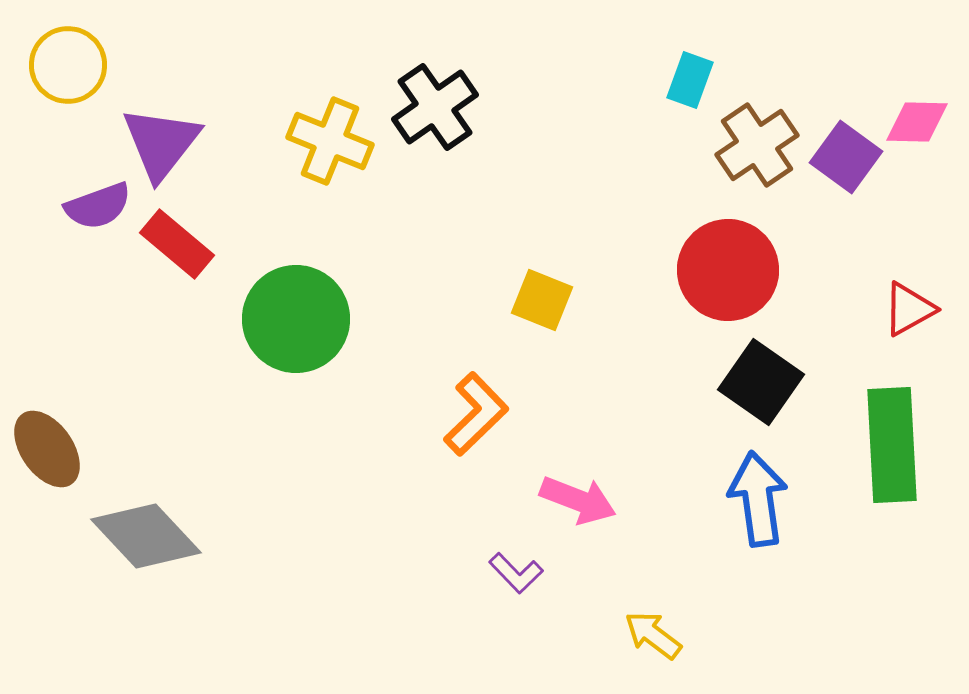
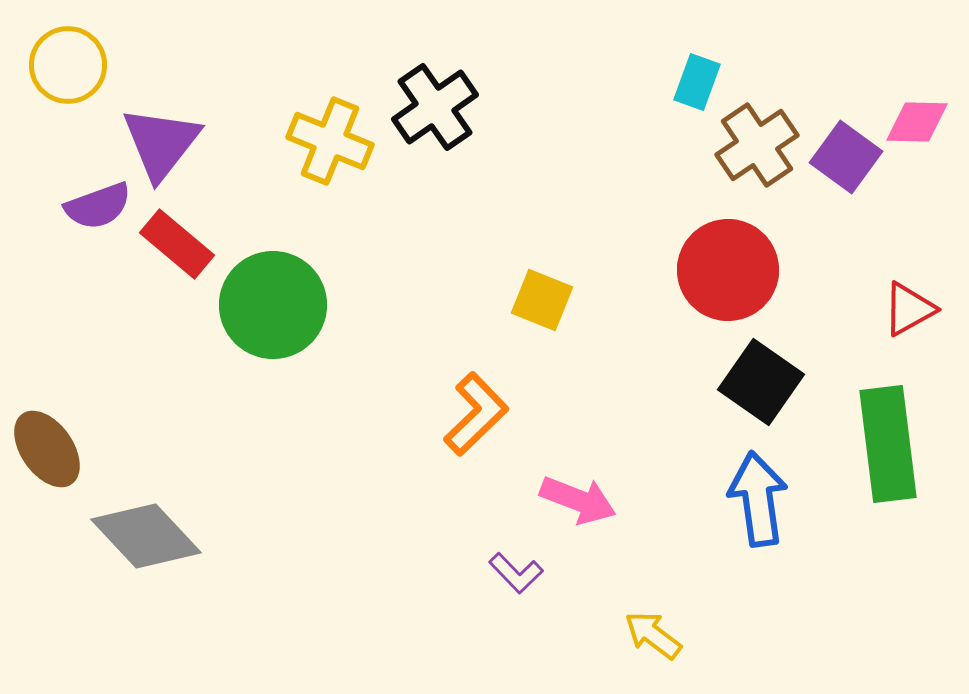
cyan rectangle: moved 7 px right, 2 px down
green circle: moved 23 px left, 14 px up
green rectangle: moved 4 px left, 1 px up; rotated 4 degrees counterclockwise
